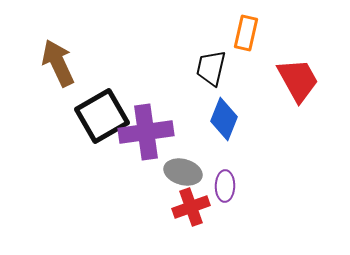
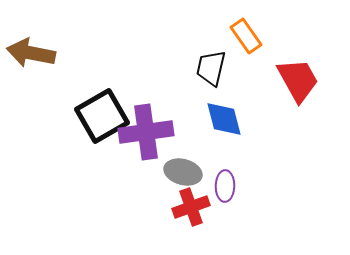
orange rectangle: moved 3 px down; rotated 48 degrees counterclockwise
brown arrow: moved 27 px left, 10 px up; rotated 54 degrees counterclockwise
blue diamond: rotated 36 degrees counterclockwise
